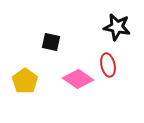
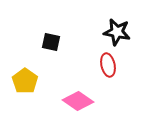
black star: moved 5 px down
pink diamond: moved 22 px down
